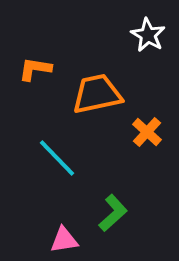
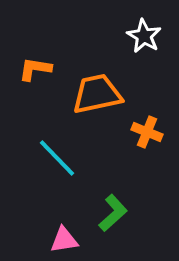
white star: moved 4 px left, 1 px down
orange cross: rotated 20 degrees counterclockwise
